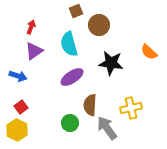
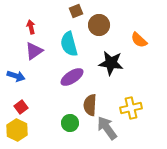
red arrow: rotated 32 degrees counterclockwise
orange semicircle: moved 10 px left, 12 px up
blue arrow: moved 2 px left
